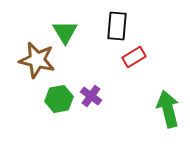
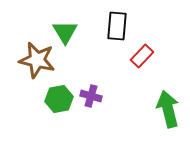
red rectangle: moved 8 px right, 1 px up; rotated 15 degrees counterclockwise
purple cross: rotated 20 degrees counterclockwise
